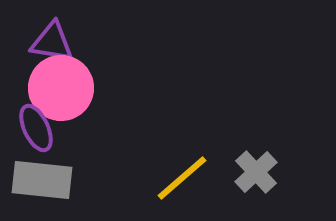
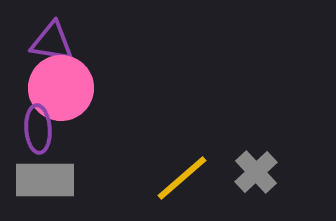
purple ellipse: moved 2 px right, 1 px down; rotated 21 degrees clockwise
gray rectangle: moved 3 px right; rotated 6 degrees counterclockwise
